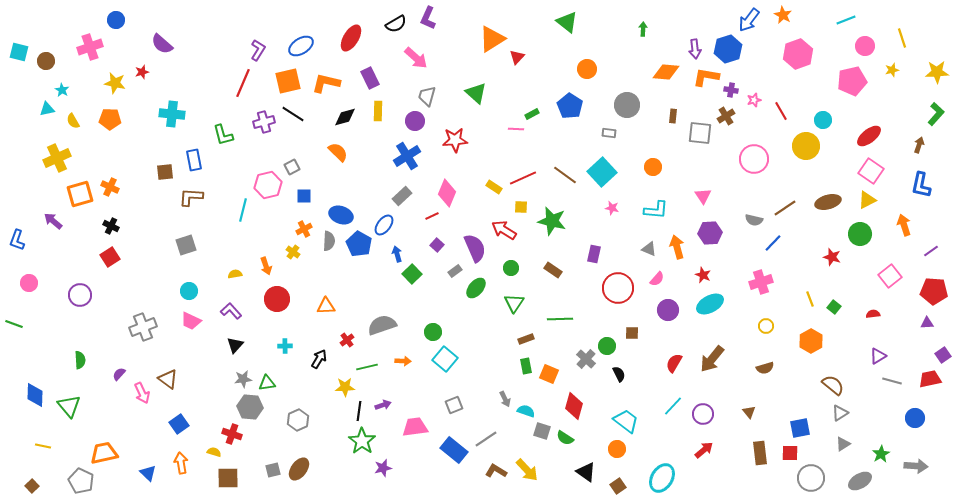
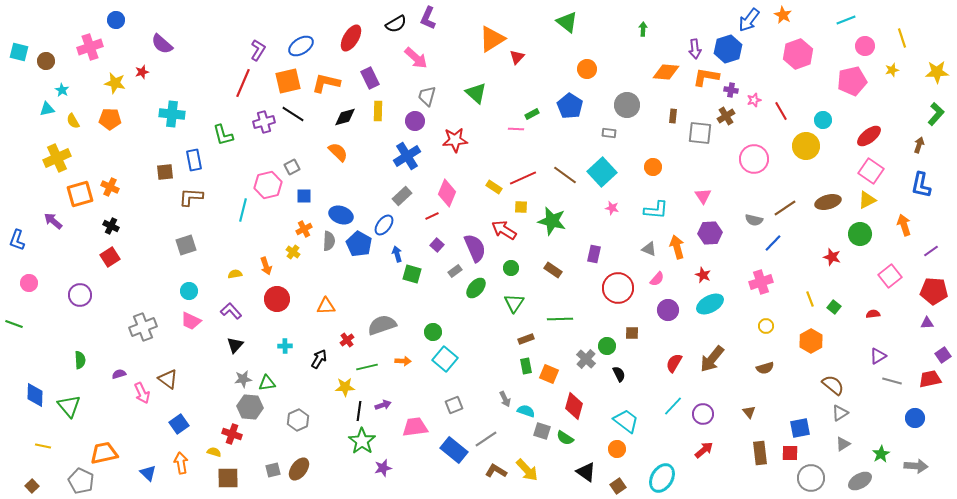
green square at (412, 274): rotated 30 degrees counterclockwise
purple semicircle at (119, 374): rotated 32 degrees clockwise
